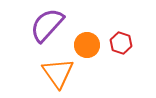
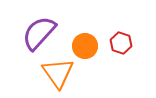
purple semicircle: moved 8 px left, 8 px down
orange circle: moved 2 px left, 1 px down
